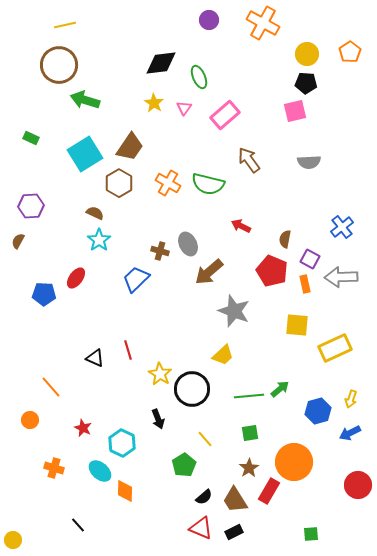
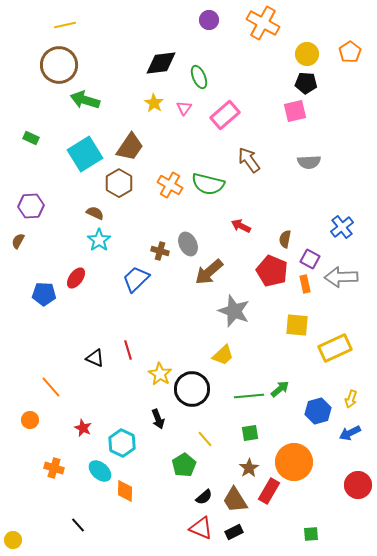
orange cross at (168, 183): moved 2 px right, 2 px down
